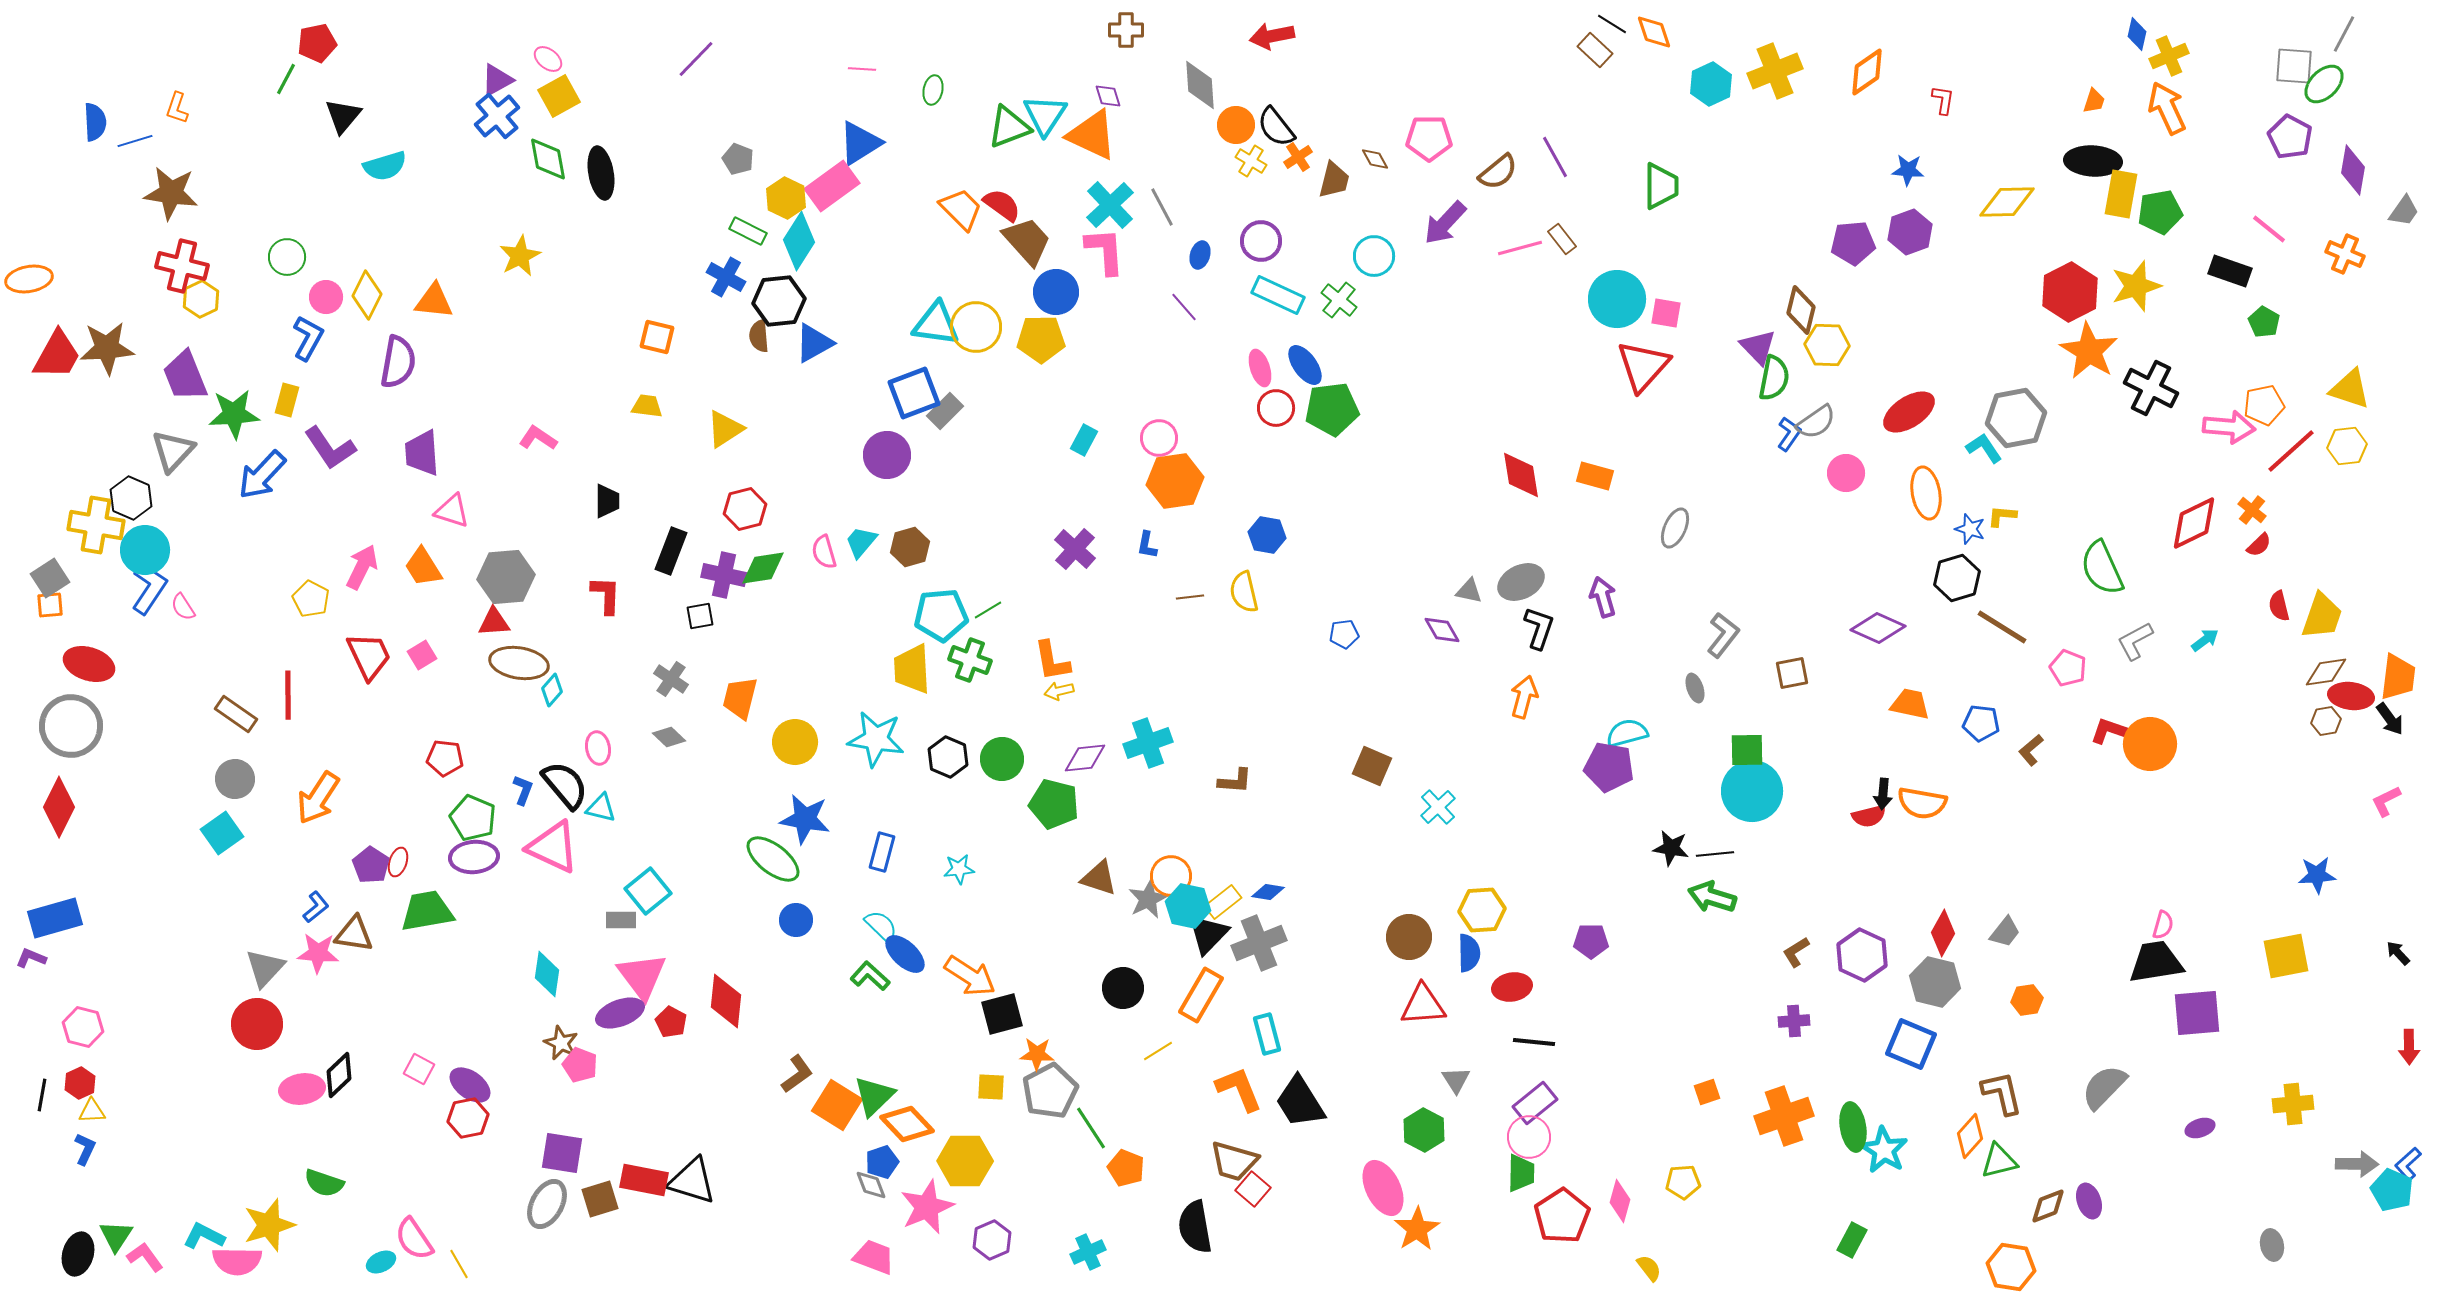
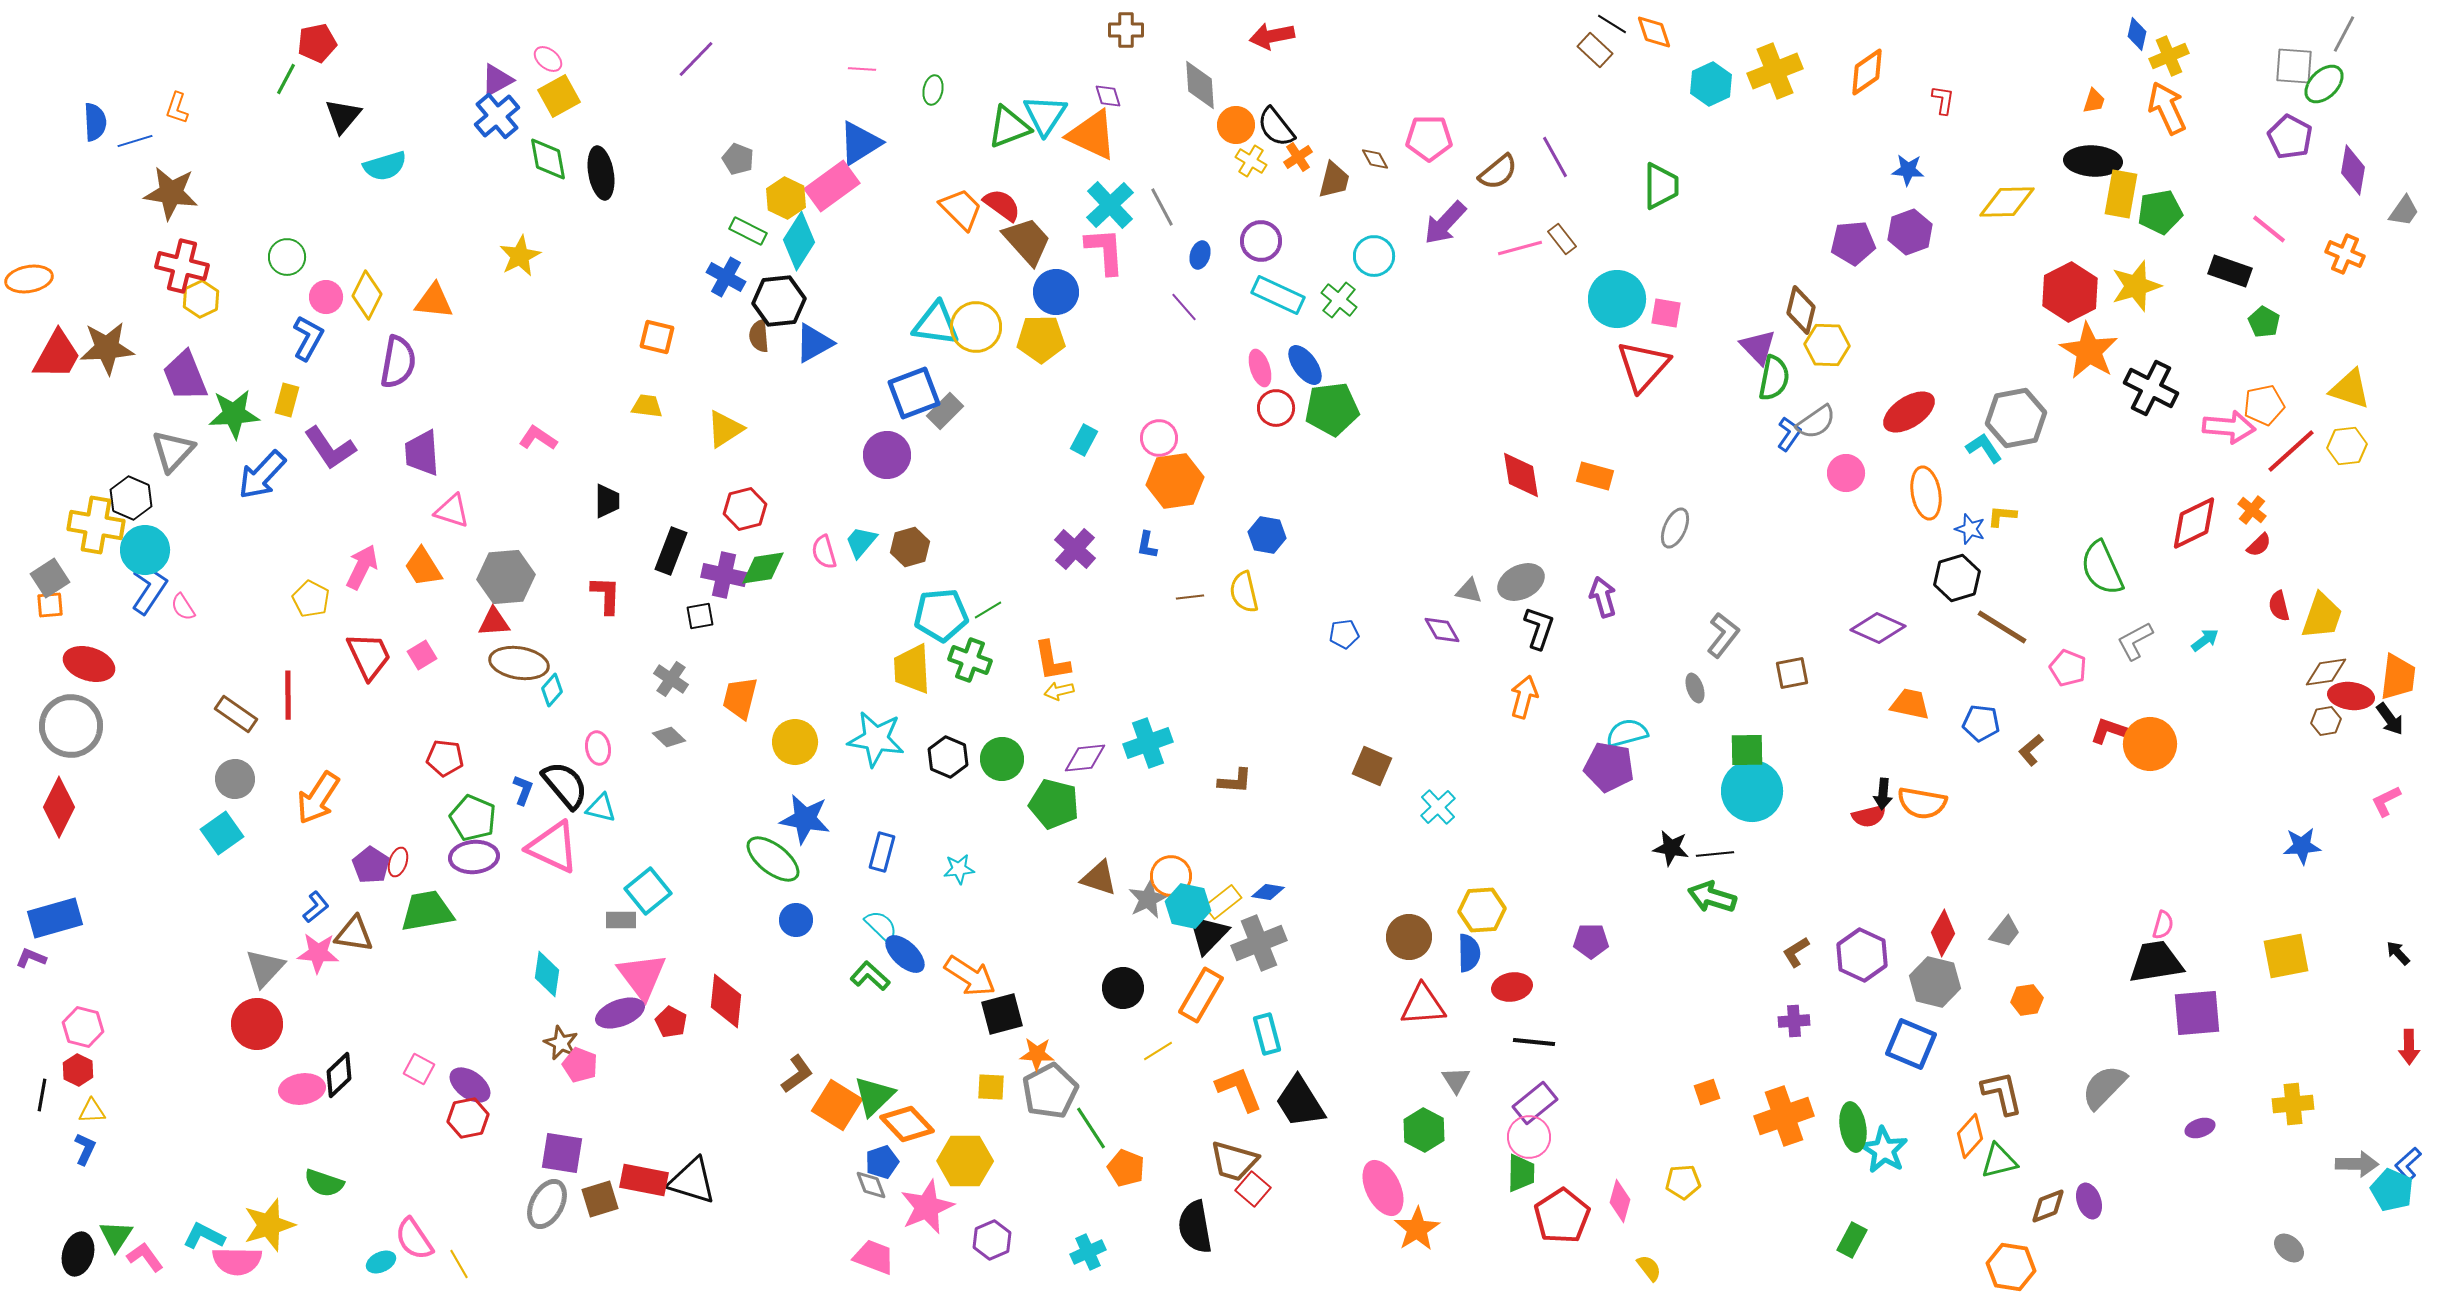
blue star at (2317, 875): moved 15 px left, 29 px up
red hexagon at (80, 1083): moved 2 px left, 13 px up; rotated 8 degrees counterclockwise
gray ellipse at (2272, 1245): moved 17 px right, 3 px down; rotated 36 degrees counterclockwise
